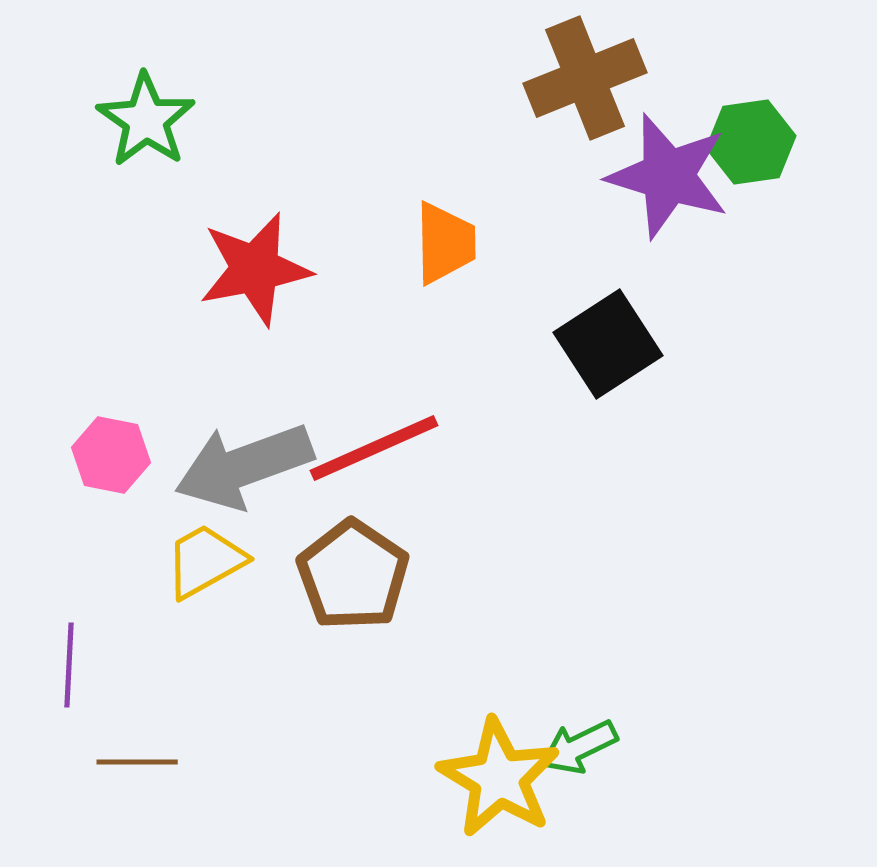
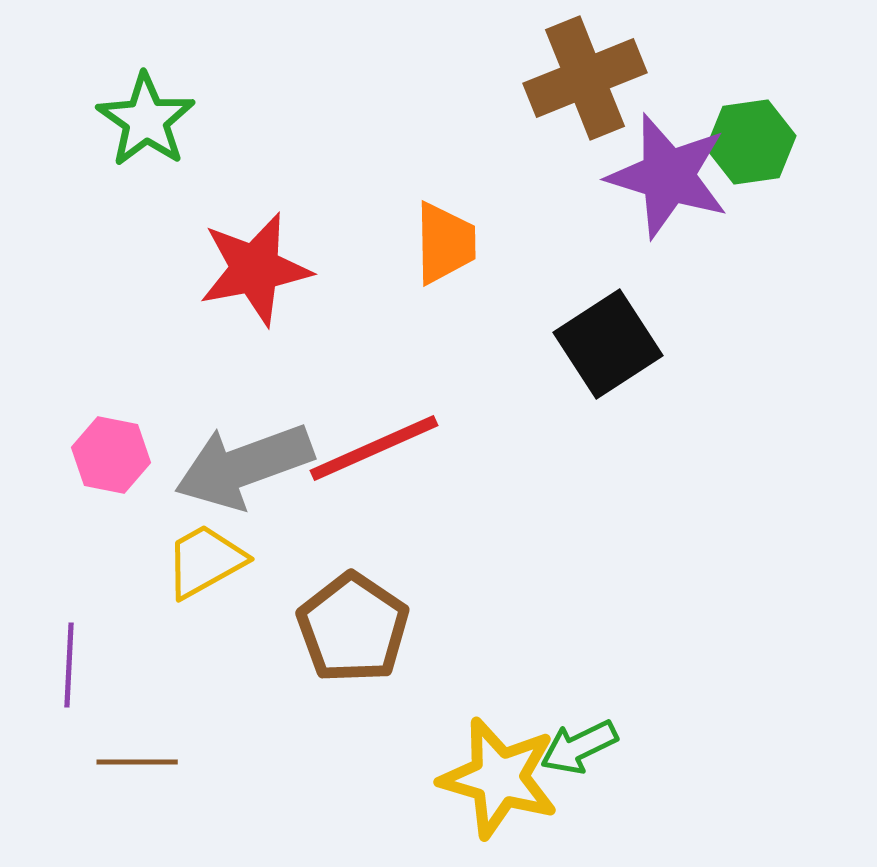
brown pentagon: moved 53 px down
yellow star: rotated 15 degrees counterclockwise
